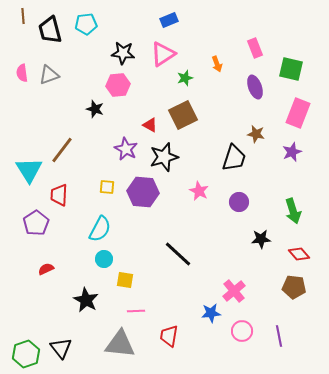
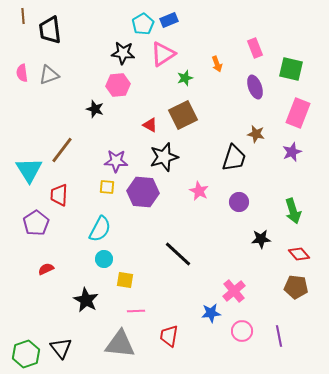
cyan pentagon at (86, 24): moved 57 px right; rotated 25 degrees counterclockwise
black trapezoid at (50, 30): rotated 8 degrees clockwise
purple star at (126, 149): moved 10 px left, 12 px down; rotated 25 degrees counterclockwise
brown pentagon at (294, 287): moved 2 px right
